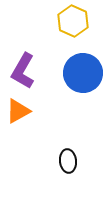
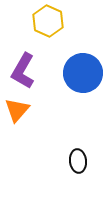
yellow hexagon: moved 25 px left
orange triangle: moved 1 px left, 1 px up; rotated 20 degrees counterclockwise
black ellipse: moved 10 px right
